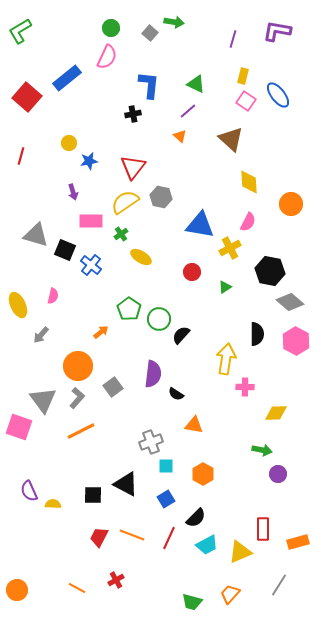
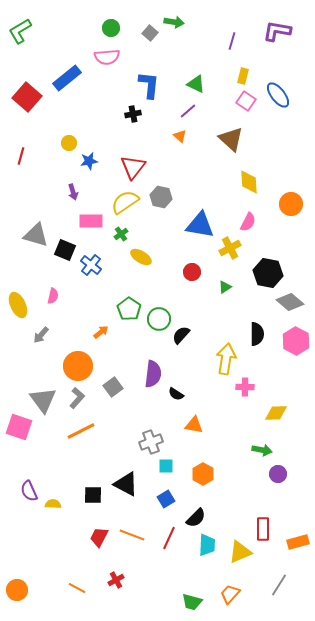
purple line at (233, 39): moved 1 px left, 2 px down
pink semicircle at (107, 57): rotated 60 degrees clockwise
black hexagon at (270, 271): moved 2 px left, 2 px down
cyan trapezoid at (207, 545): rotated 60 degrees counterclockwise
